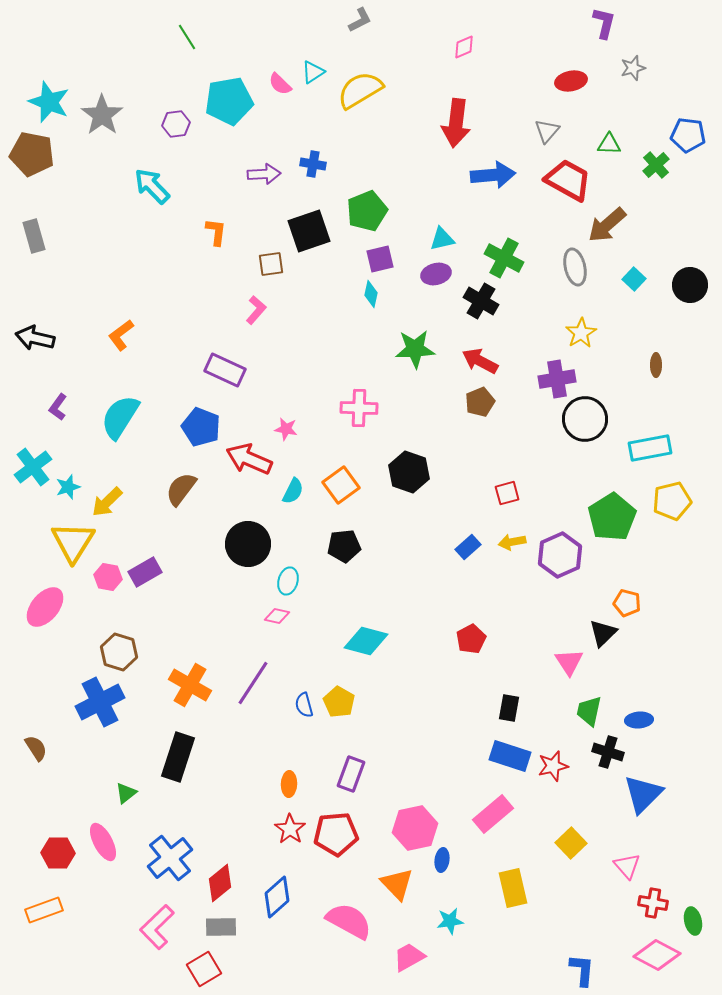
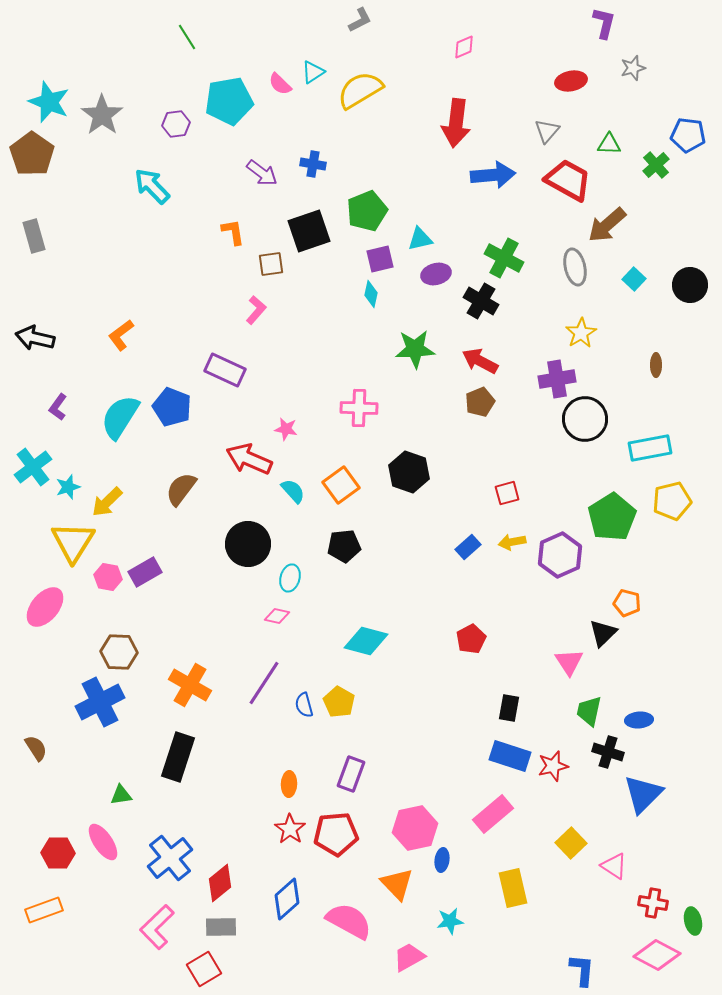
brown pentagon at (32, 154): rotated 24 degrees clockwise
purple arrow at (264, 174): moved 2 px left, 1 px up; rotated 40 degrees clockwise
orange L-shape at (216, 232): moved 17 px right; rotated 16 degrees counterclockwise
cyan triangle at (442, 239): moved 22 px left
blue pentagon at (201, 427): moved 29 px left, 20 px up
cyan semicircle at (293, 491): rotated 68 degrees counterclockwise
cyan ellipse at (288, 581): moved 2 px right, 3 px up
brown hexagon at (119, 652): rotated 15 degrees counterclockwise
purple line at (253, 683): moved 11 px right
green triangle at (126, 793): moved 5 px left, 2 px down; rotated 30 degrees clockwise
pink ellipse at (103, 842): rotated 6 degrees counterclockwise
pink triangle at (627, 866): moved 13 px left; rotated 16 degrees counterclockwise
blue diamond at (277, 897): moved 10 px right, 2 px down
